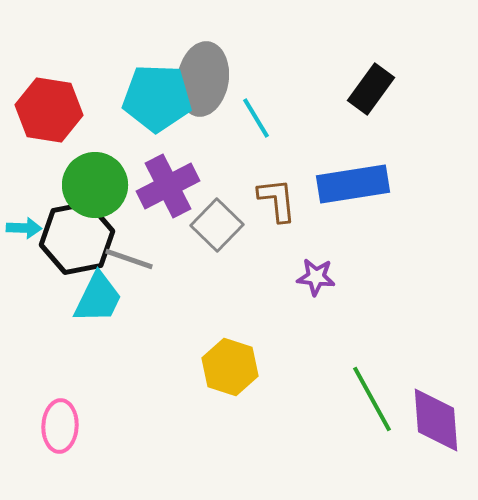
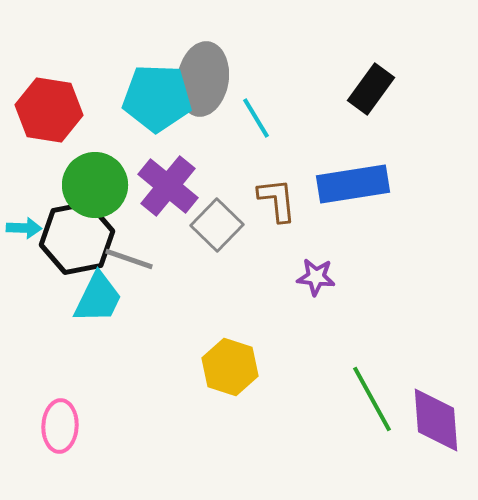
purple cross: rotated 24 degrees counterclockwise
